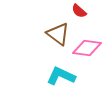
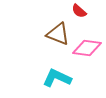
brown triangle: rotated 15 degrees counterclockwise
cyan L-shape: moved 4 px left, 2 px down
